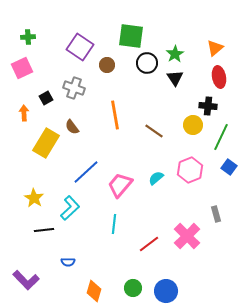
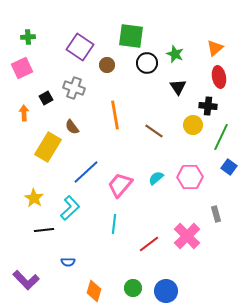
green star: rotated 18 degrees counterclockwise
black triangle: moved 3 px right, 9 px down
yellow rectangle: moved 2 px right, 4 px down
pink hexagon: moved 7 px down; rotated 20 degrees clockwise
